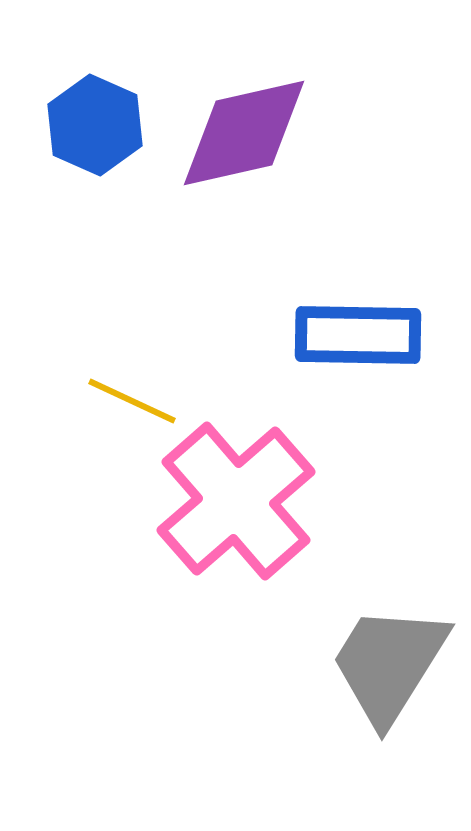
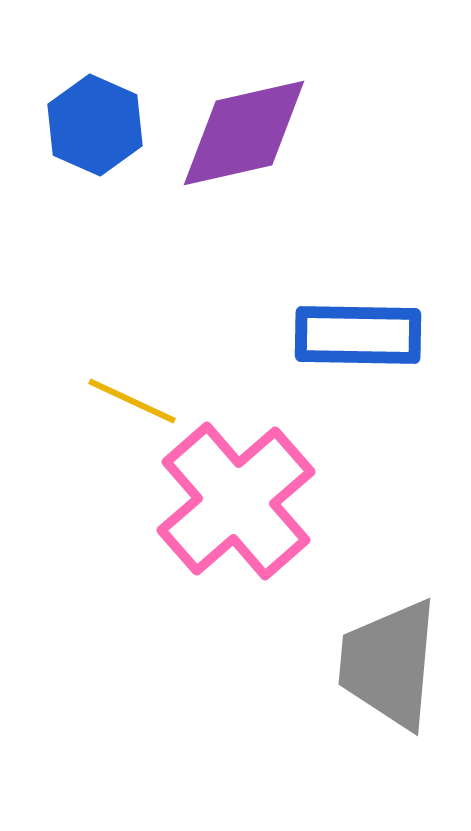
gray trapezoid: rotated 27 degrees counterclockwise
